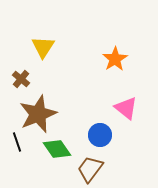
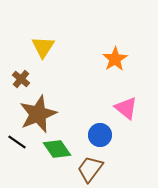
black line: rotated 36 degrees counterclockwise
